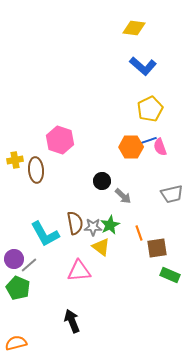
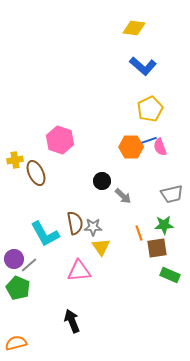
brown ellipse: moved 3 px down; rotated 20 degrees counterclockwise
green star: moved 54 px right; rotated 24 degrees clockwise
yellow triangle: rotated 18 degrees clockwise
